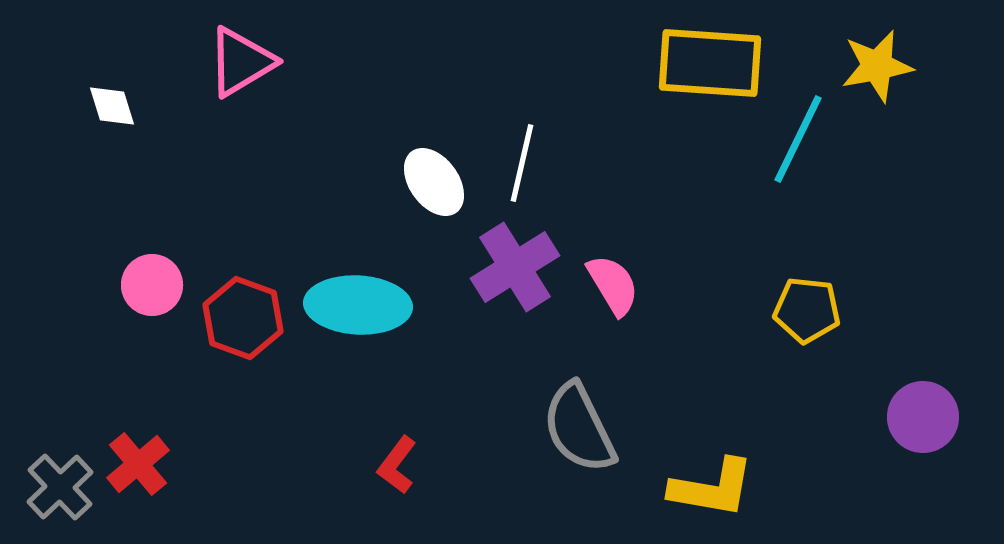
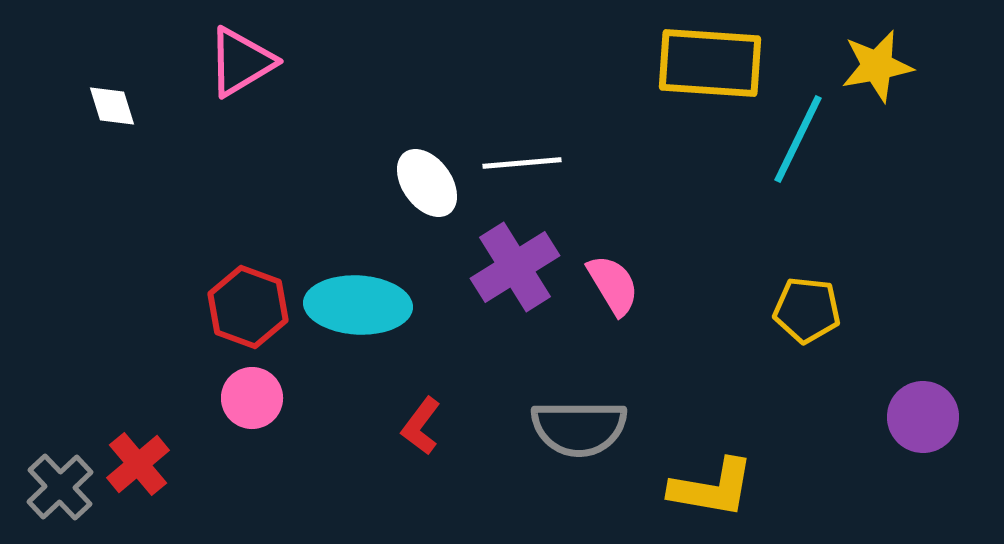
white line: rotated 72 degrees clockwise
white ellipse: moved 7 px left, 1 px down
pink circle: moved 100 px right, 113 px down
red hexagon: moved 5 px right, 11 px up
gray semicircle: rotated 64 degrees counterclockwise
red L-shape: moved 24 px right, 39 px up
